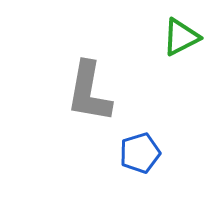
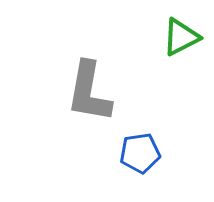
blue pentagon: rotated 9 degrees clockwise
